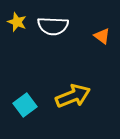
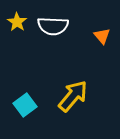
yellow star: rotated 12 degrees clockwise
orange triangle: rotated 12 degrees clockwise
yellow arrow: rotated 28 degrees counterclockwise
